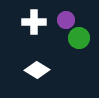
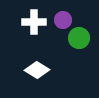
purple circle: moved 3 px left
